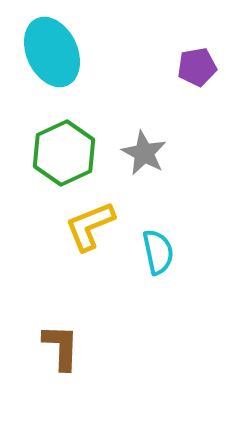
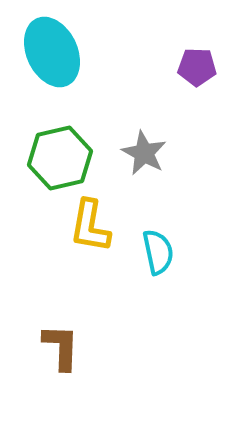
purple pentagon: rotated 12 degrees clockwise
green hexagon: moved 4 px left, 5 px down; rotated 12 degrees clockwise
yellow L-shape: rotated 58 degrees counterclockwise
